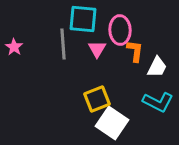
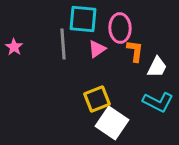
pink ellipse: moved 2 px up
pink triangle: rotated 24 degrees clockwise
